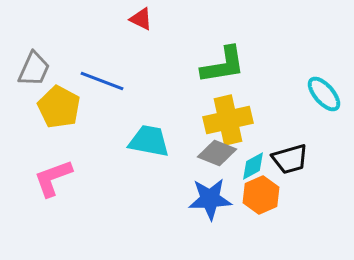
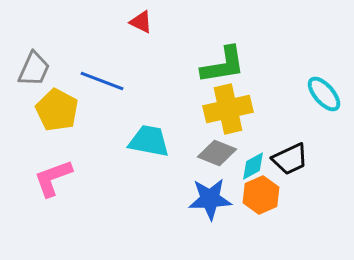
red triangle: moved 3 px down
yellow pentagon: moved 2 px left, 3 px down
yellow cross: moved 11 px up
black trapezoid: rotated 9 degrees counterclockwise
